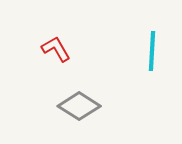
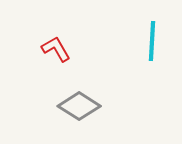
cyan line: moved 10 px up
